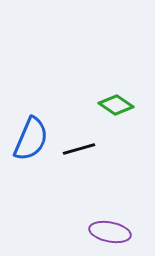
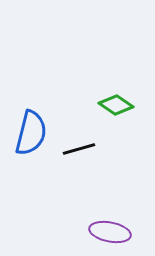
blue semicircle: moved 6 px up; rotated 9 degrees counterclockwise
